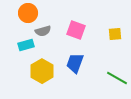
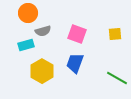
pink square: moved 1 px right, 4 px down
